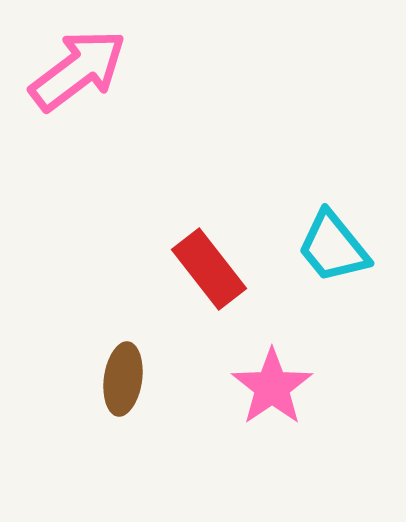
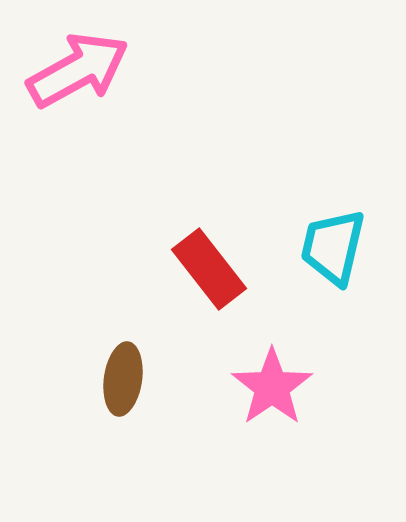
pink arrow: rotated 8 degrees clockwise
cyan trapezoid: rotated 52 degrees clockwise
